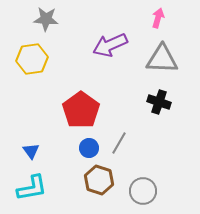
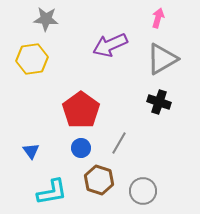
gray triangle: rotated 32 degrees counterclockwise
blue circle: moved 8 px left
cyan L-shape: moved 20 px right, 4 px down
